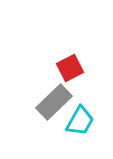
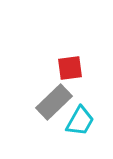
red square: rotated 20 degrees clockwise
